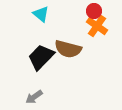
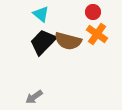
red circle: moved 1 px left, 1 px down
orange cross: moved 8 px down
brown semicircle: moved 8 px up
black trapezoid: moved 2 px right, 15 px up
